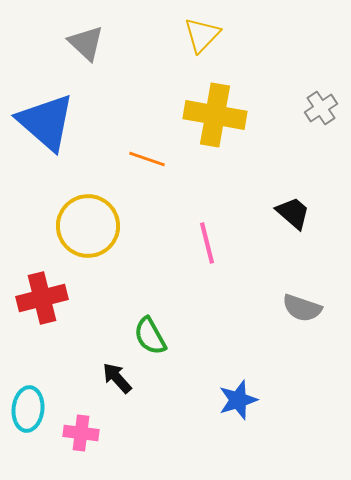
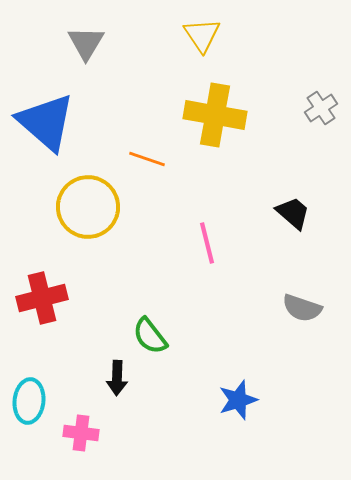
yellow triangle: rotated 18 degrees counterclockwise
gray triangle: rotated 18 degrees clockwise
yellow circle: moved 19 px up
green semicircle: rotated 9 degrees counterclockwise
black arrow: rotated 136 degrees counterclockwise
cyan ellipse: moved 1 px right, 8 px up
